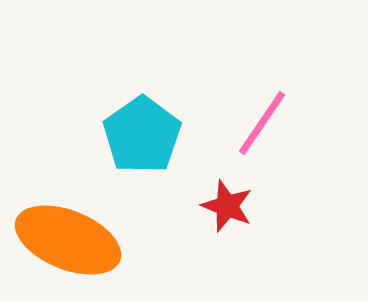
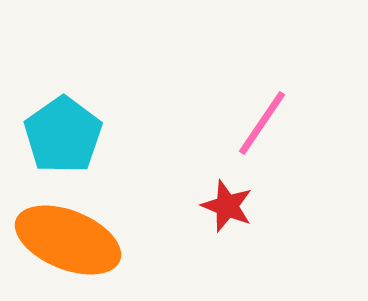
cyan pentagon: moved 79 px left
